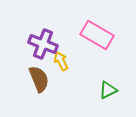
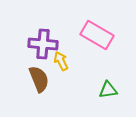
purple cross: rotated 16 degrees counterclockwise
green triangle: rotated 18 degrees clockwise
